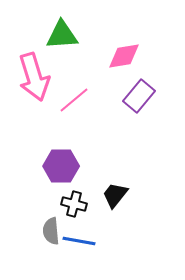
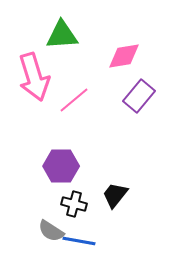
gray semicircle: rotated 52 degrees counterclockwise
